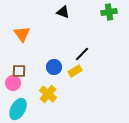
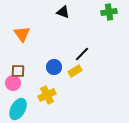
brown square: moved 1 px left
yellow cross: moved 1 px left, 1 px down; rotated 24 degrees clockwise
